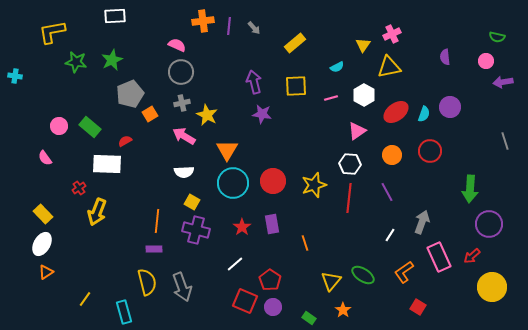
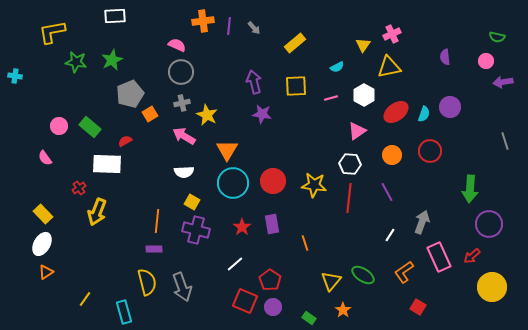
yellow star at (314, 185): rotated 25 degrees clockwise
